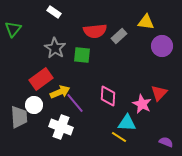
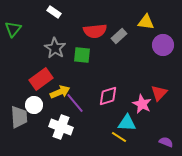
purple circle: moved 1 px right, 1 px up
pink diamond: rotated 70 degrees clockwise
